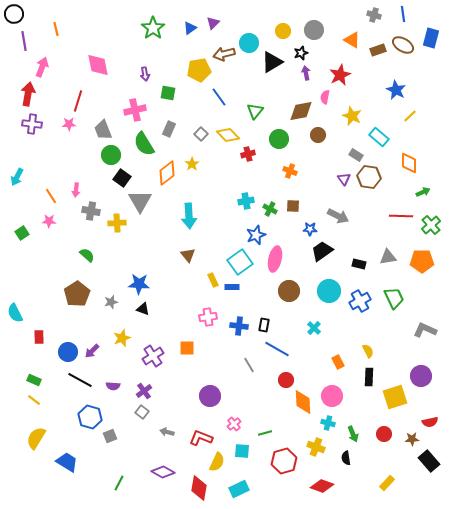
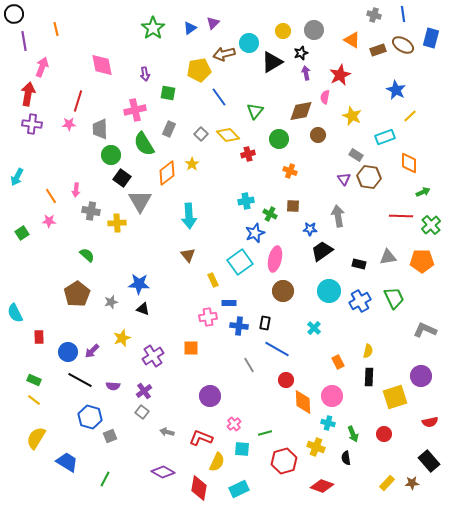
pink diamond at (98, 65): moved 4 px right
gray trapezoid at (103, 130): moved 3 px left, 1 px up; rotated 20 degrees clockwise
cyan rectangle at (379, 137): moved 6 px right; rotated 60 degrees counterclockwise
green cross at (270, 209): moved 5 px down
gray arrow at (338, 216): rotated 125 degrees counterclockwise
blue star at (256, 235): moved 1 px left, 2 px up
blue rectangle at (232, 287): moved 3 px left, 16 px down
brown circle at (289, 291): moved 6 px left
black rectangle at (264, 325): moved 1 px right, 2 px up
orange square at (187, 348): moved 4 px right
yellow semicircle at (368, 351): rotated 40 degrees clockwise
brown star at (412, 439): moved 44 px down
cyan square at (242, 451): moved 2 px up
green line at (119, 483): moved 14 px left, 4 px up
